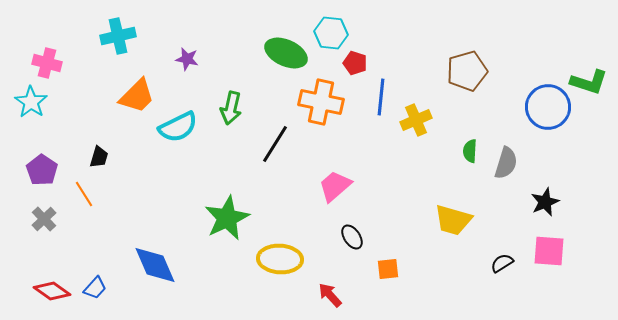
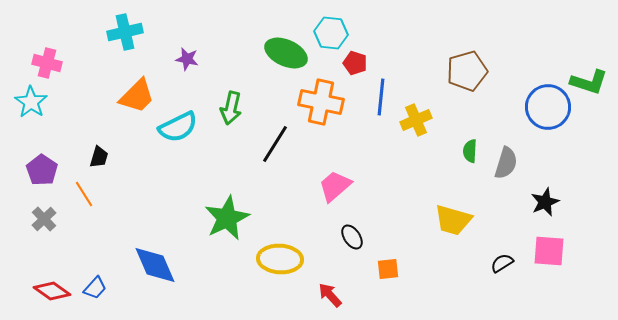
cyan cross: moved 7 px right, 4 px up
